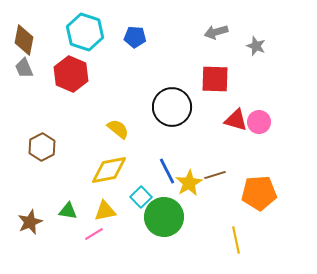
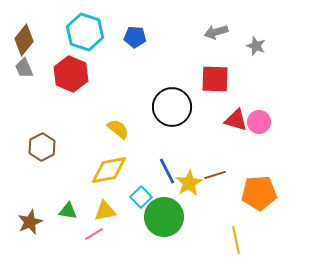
brown diamond: rotated 28 degrees clockwise
